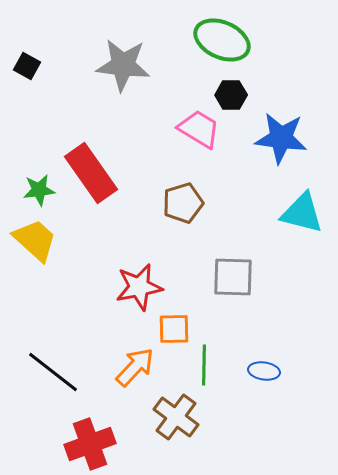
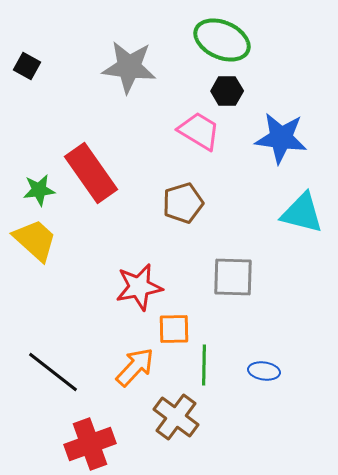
gray star: moved 6 px right, 2 px down
black hexagon: moved 4 px left, 4 px up
pink trapezoid: moved 2 px down
